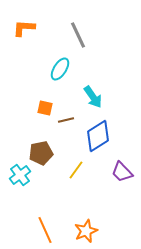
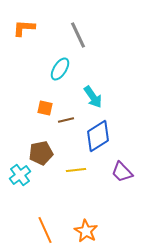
yellow line: rotated 48 degrees clockwise
orange star: rotated 20 degrees counterclockwise
